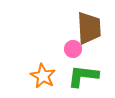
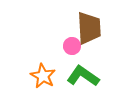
pink circle: moved 1 px left, 3 px up
green L-shape: rotated 28 degrees clockwise
